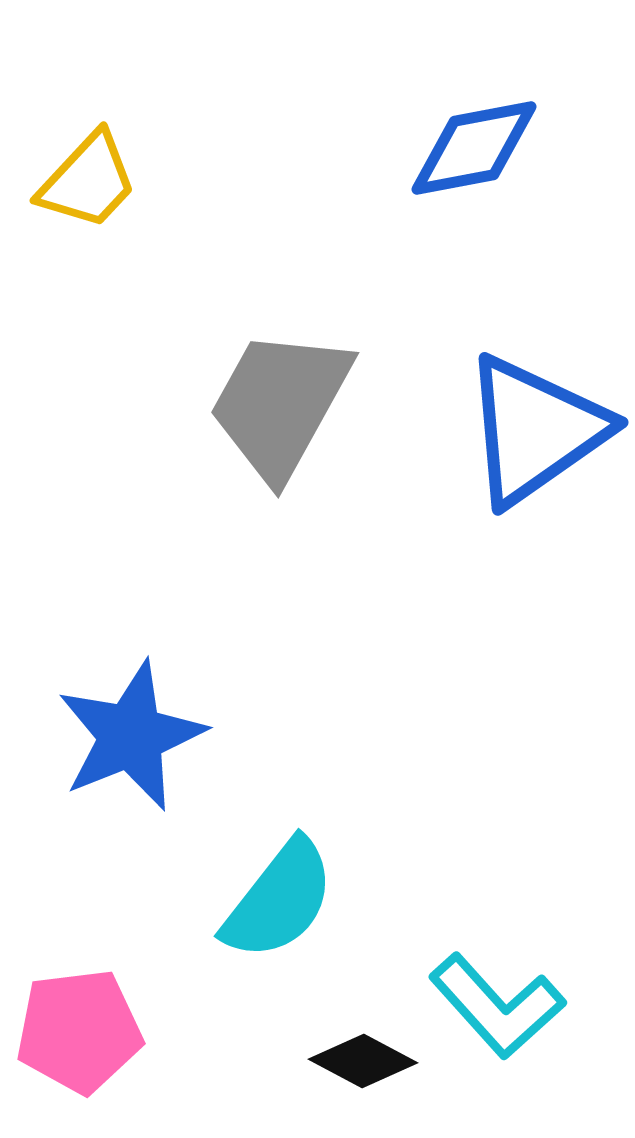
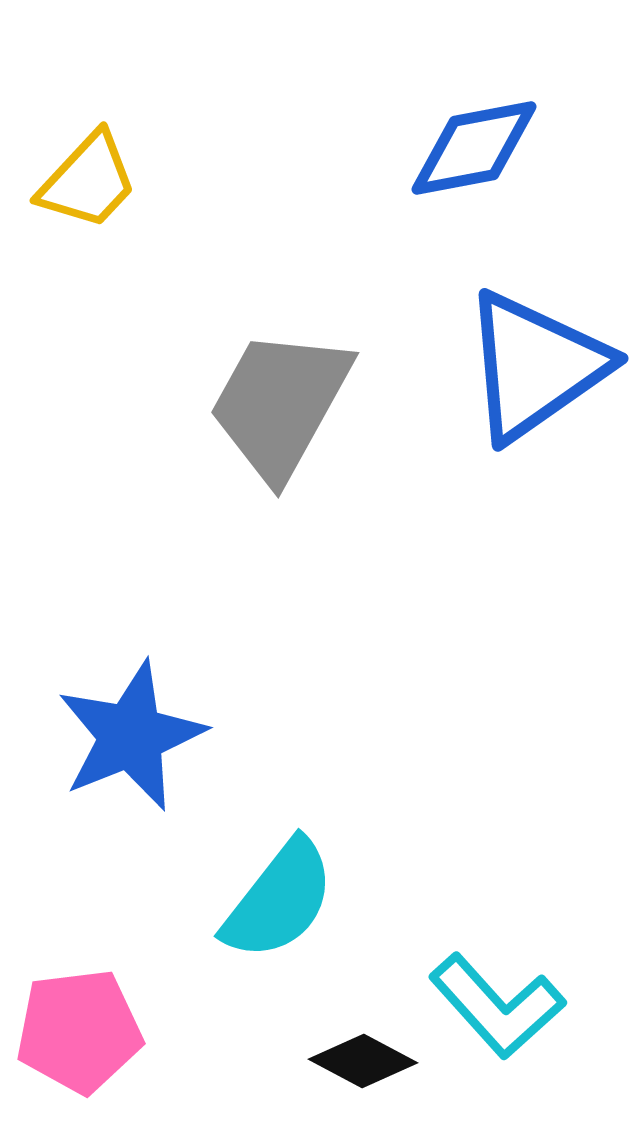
blue triangle: moved 64 px up
